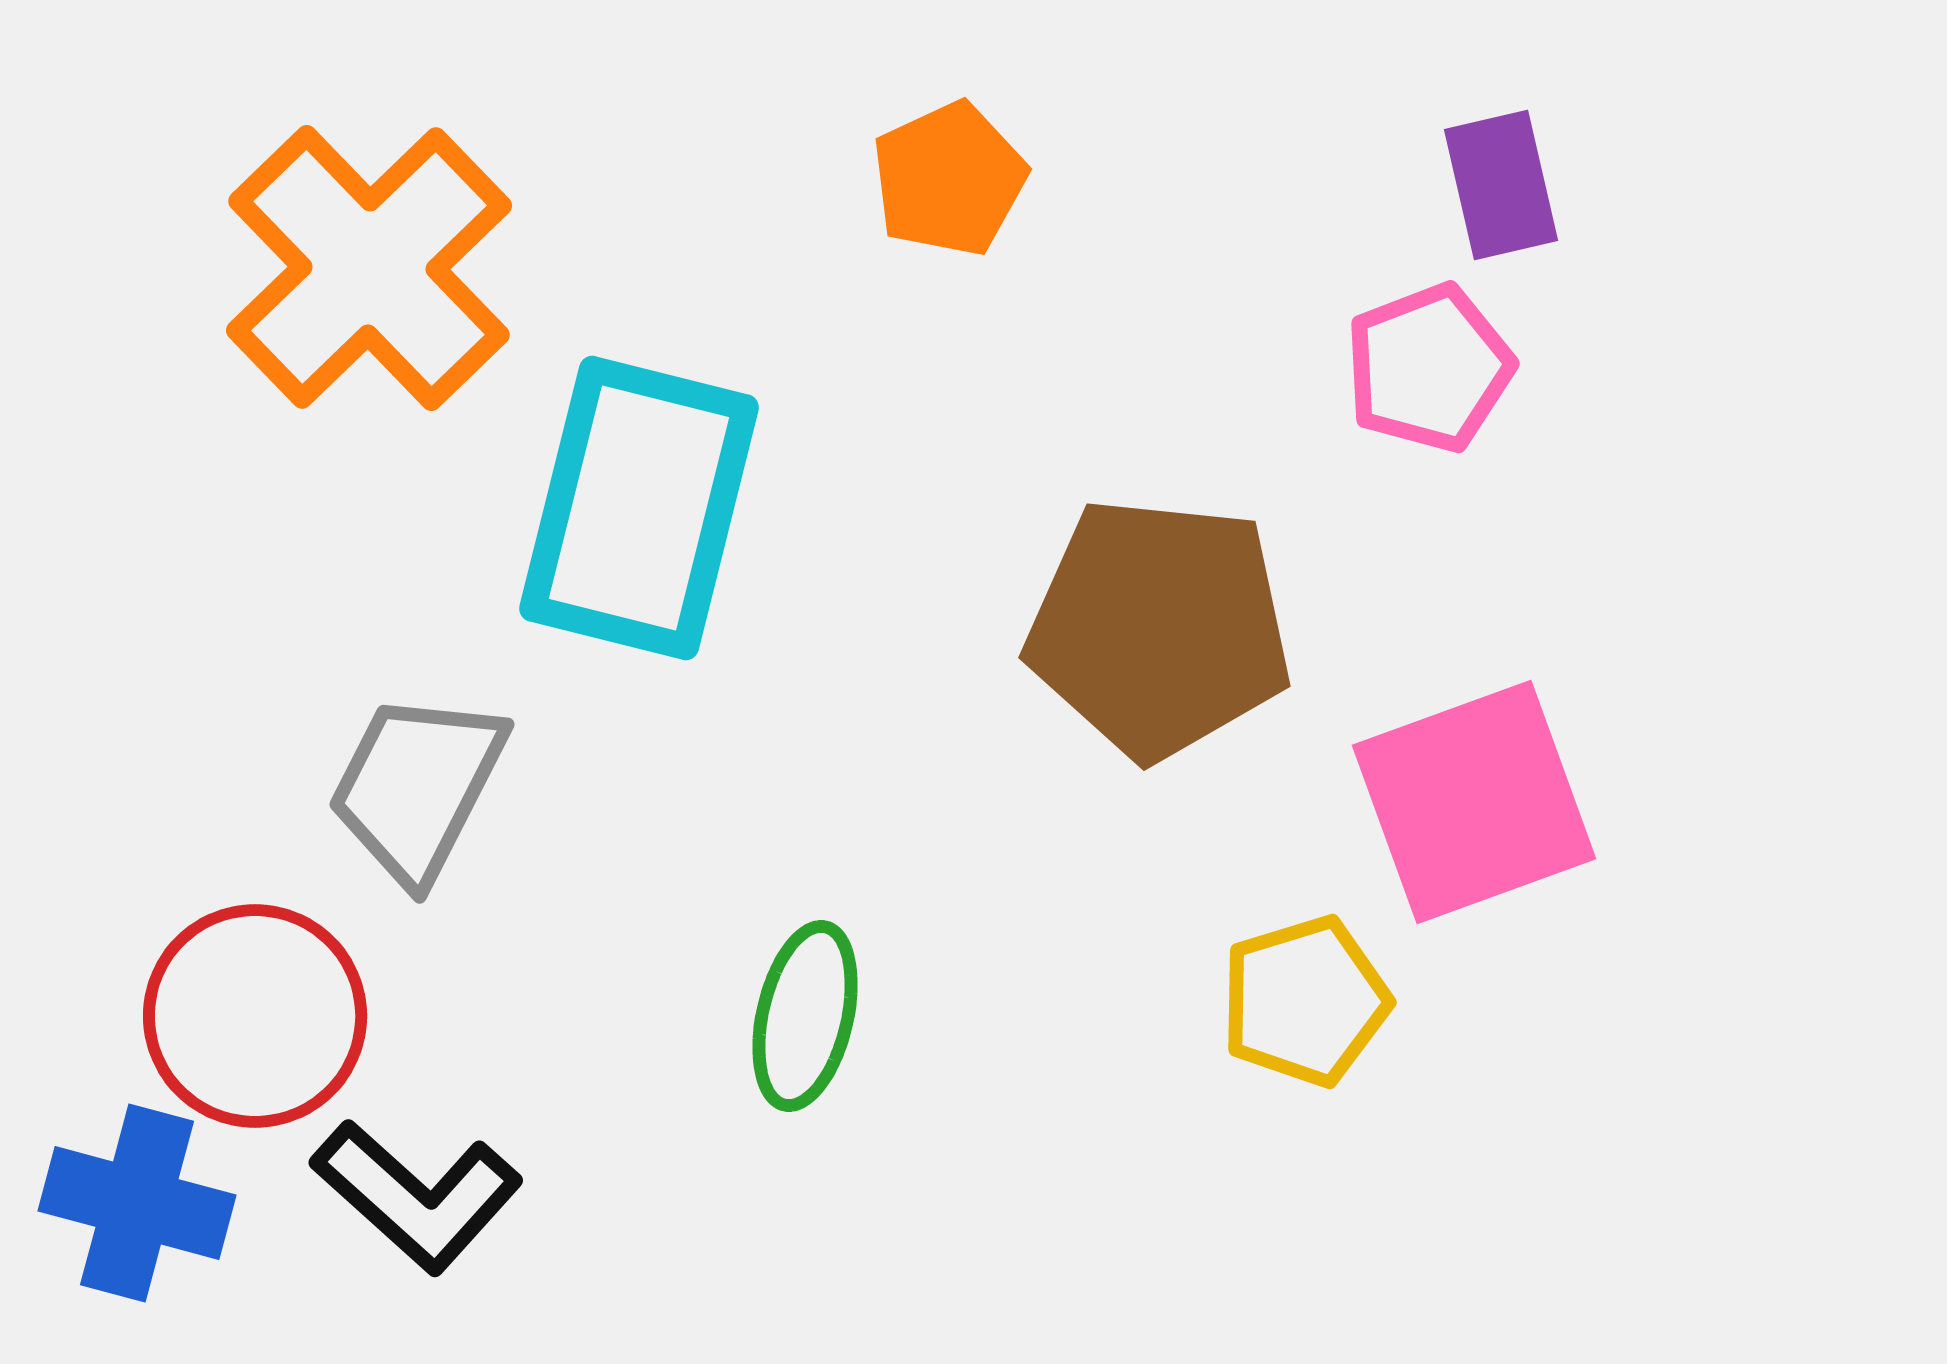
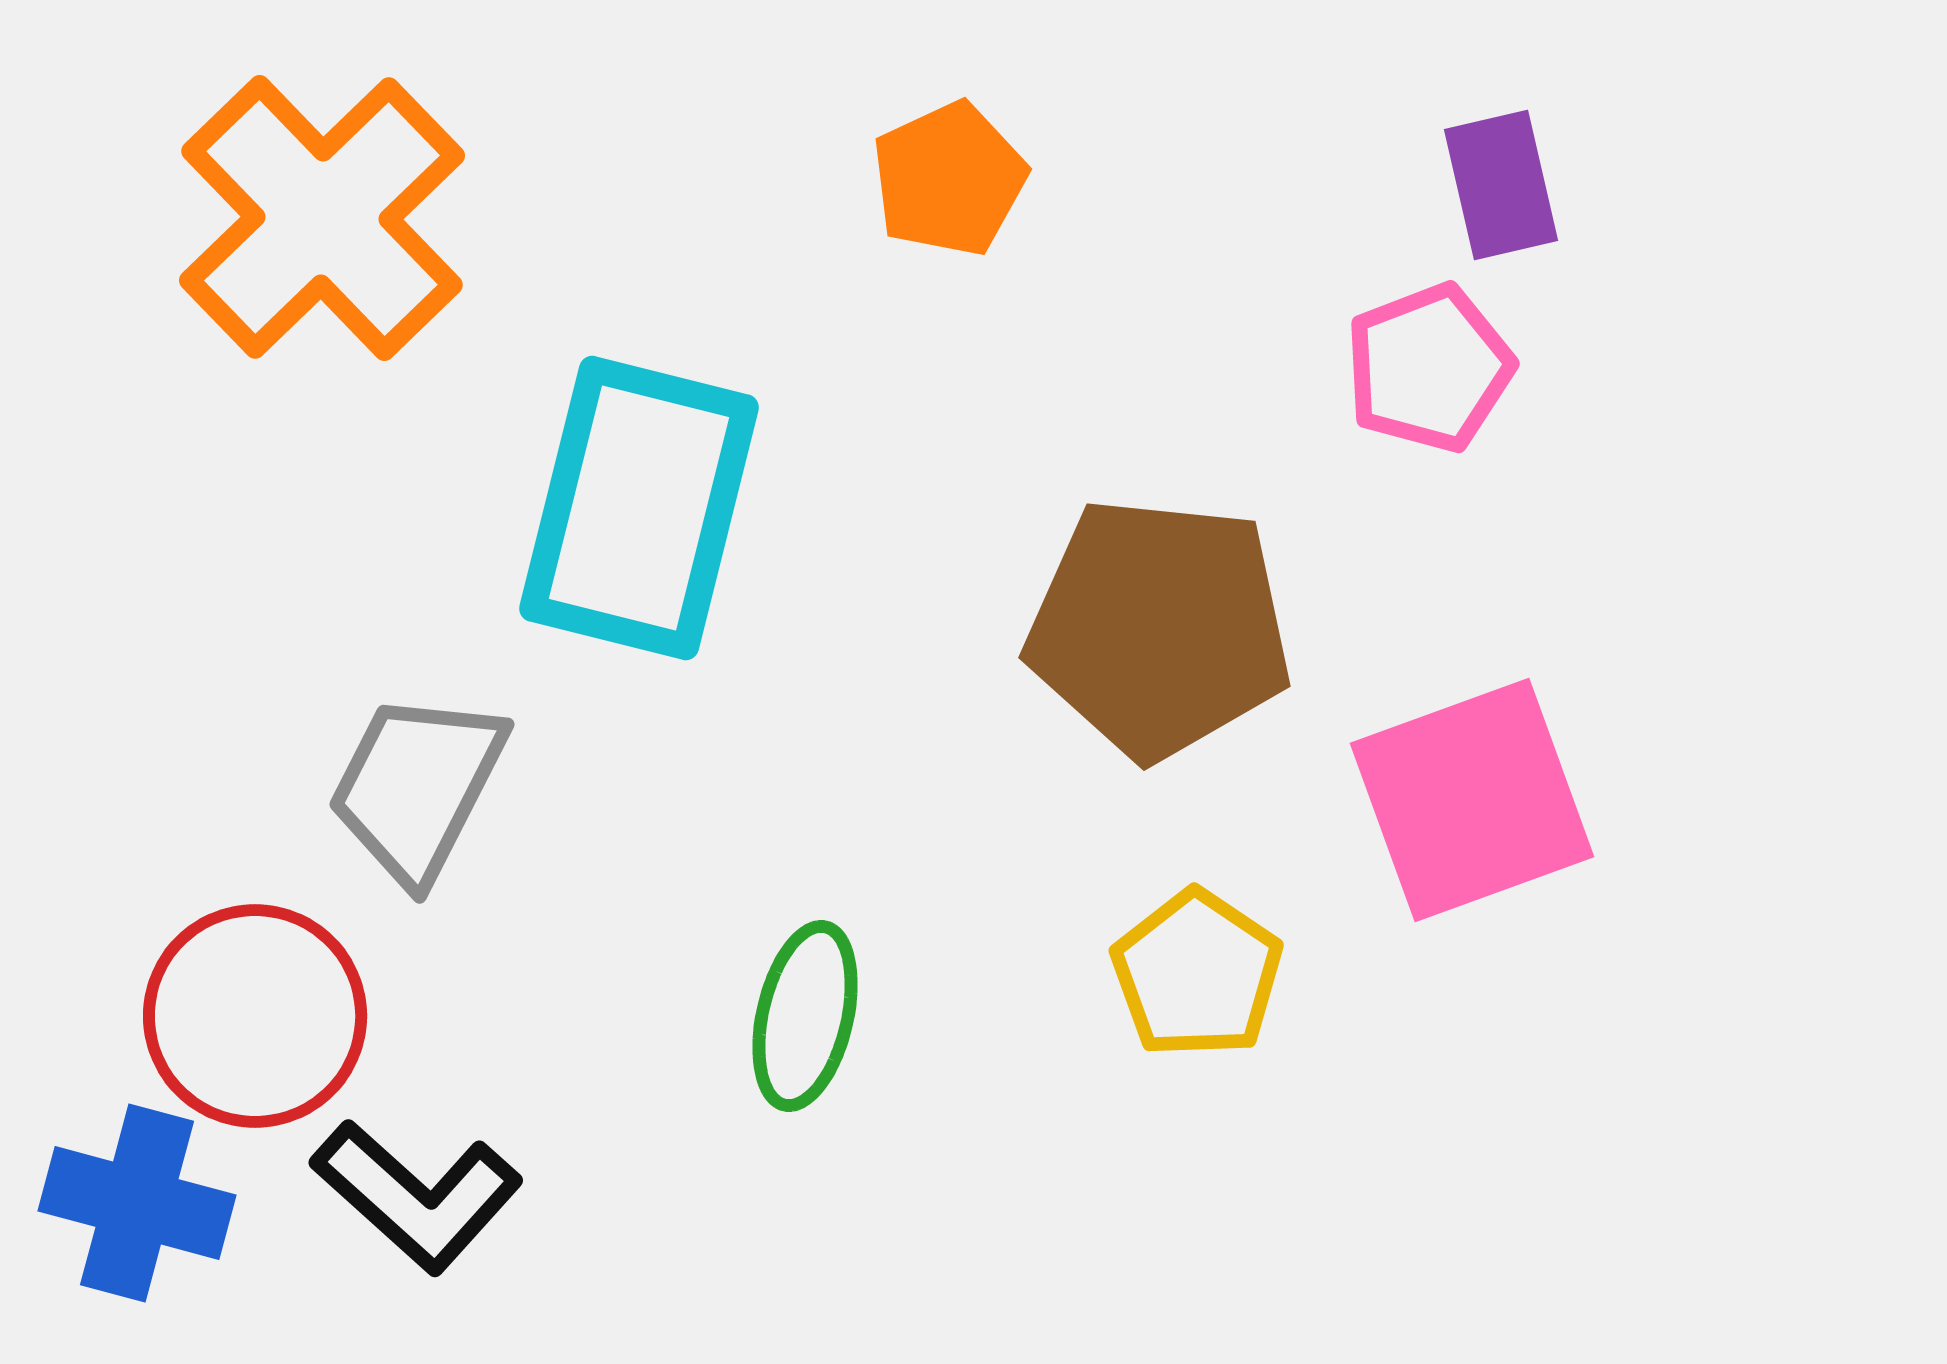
orange cross: moved 47 px left, 50 px up
pink square: moved 2 px left, 2 px up
yellow pentagon: moved 108 px left, 27 px up; rotated 21 degrees counterclockwise
